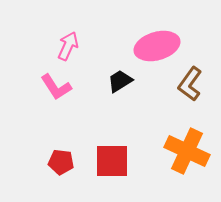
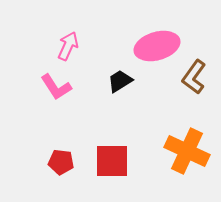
brown L-shape: moved 4 px right, 7 px up
